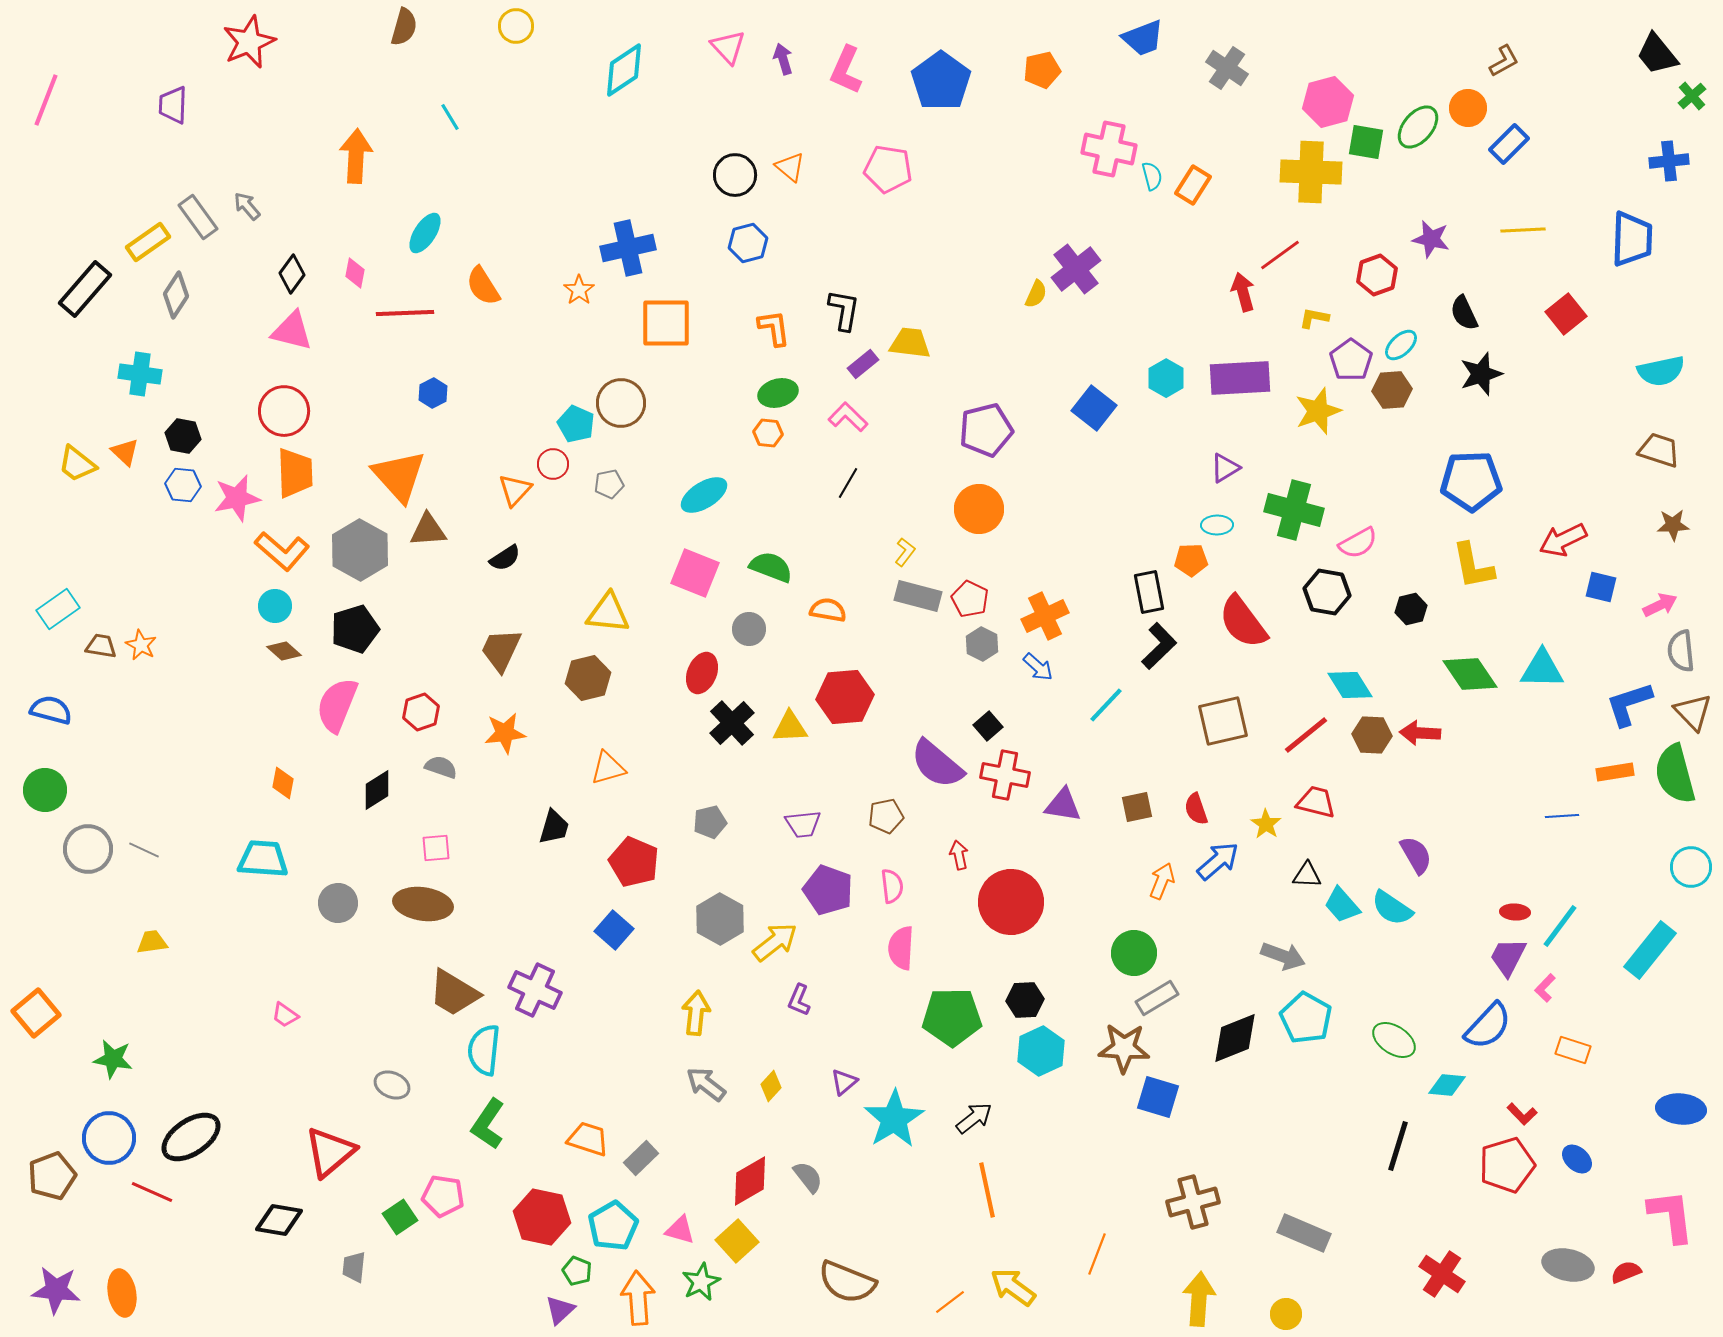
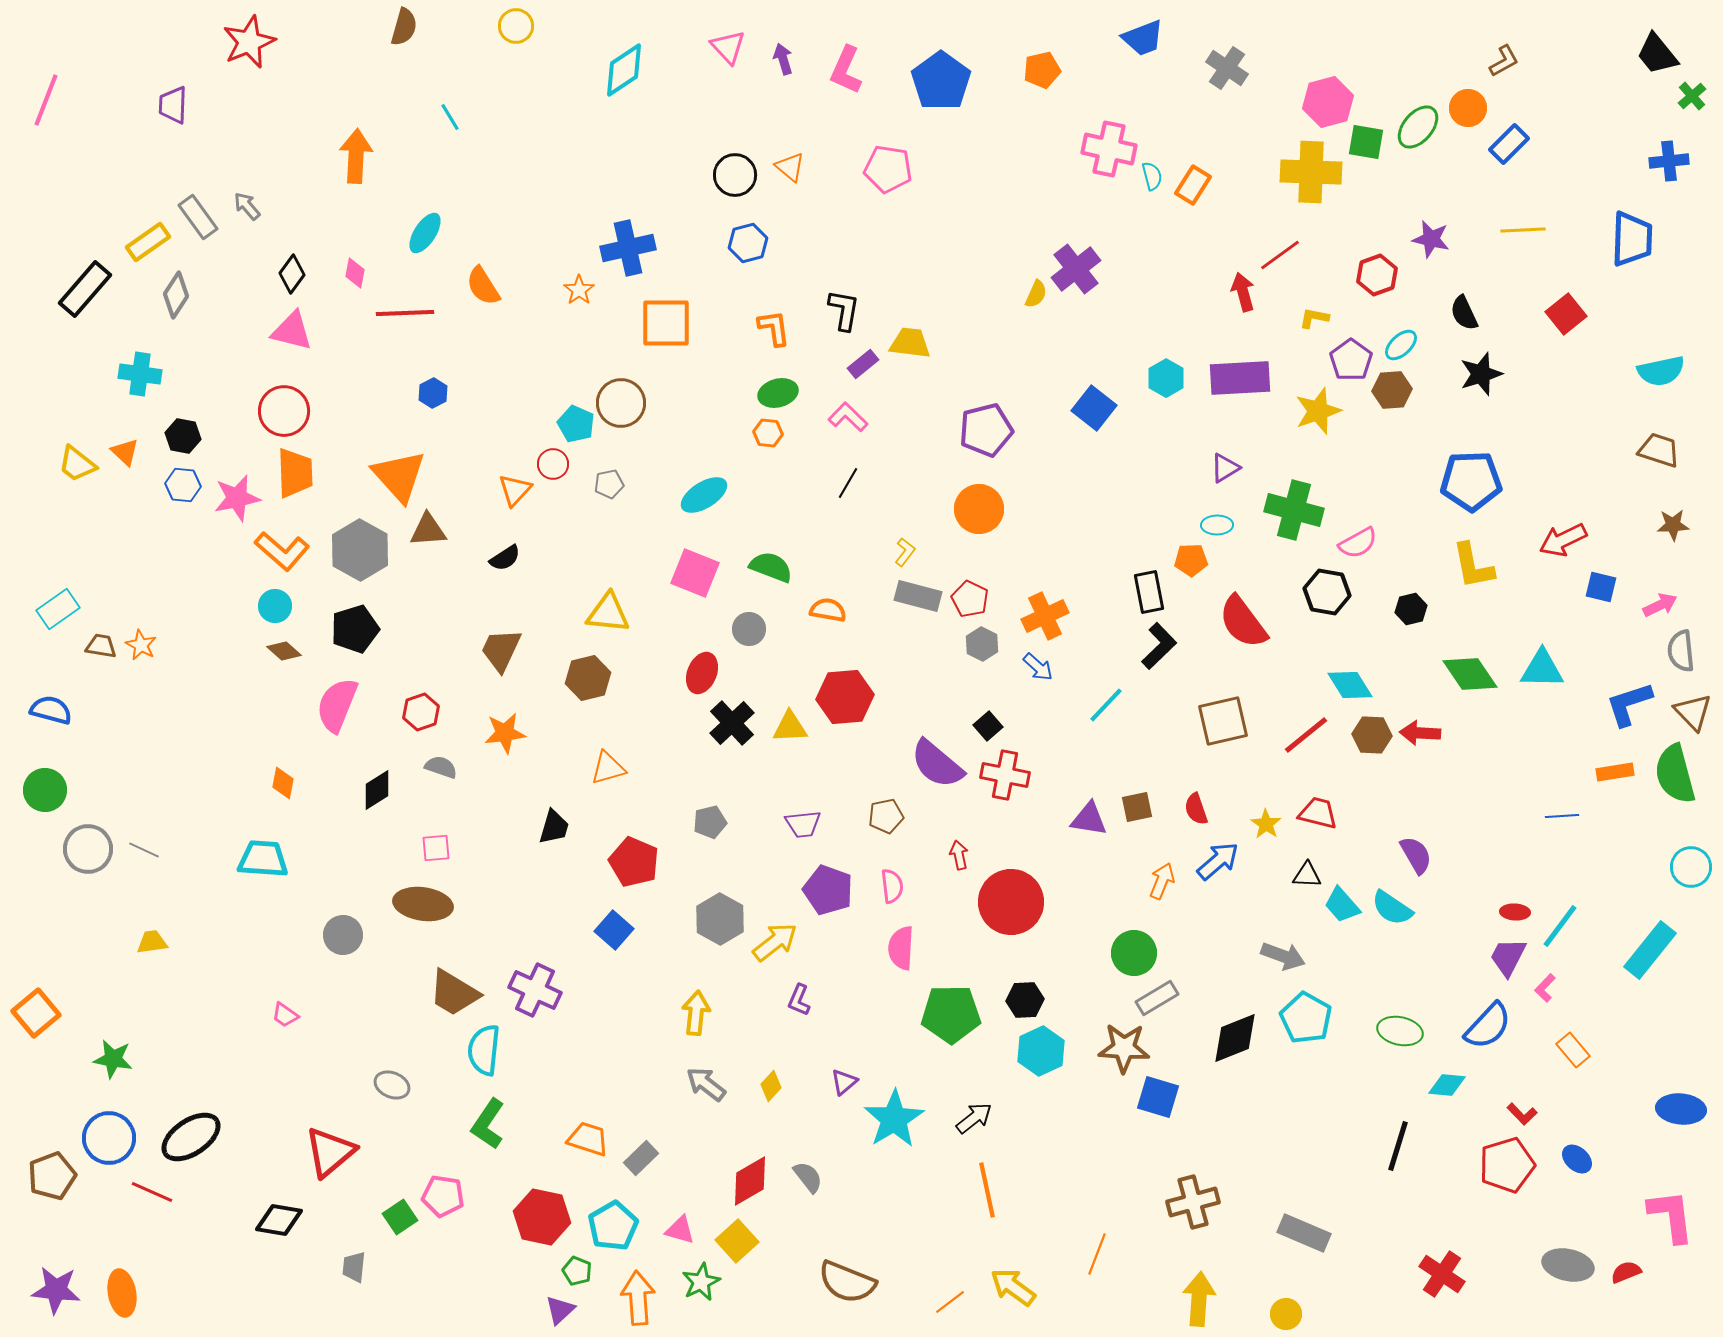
red trapezoid at (1316, 802): moved 2 px right, 11 px down
purple triangle at (1063, 805): moved 26 px right, 14 px down
gray circle at (338, 903): moved 5 px right, 32 px down
green pentagon at (952, 1017): moved 1 px left, 3 px up
green ellipse at (1394, 1040): moved 6 px right, 9 px up; rotated 21 degrees counterclockwise
orange rectangle at (1573, 1050): rotated 32 degrees clockwise
